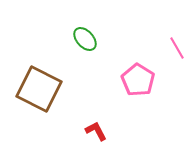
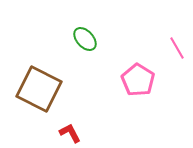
red L-shape: moved 26 px left, 2 px down
